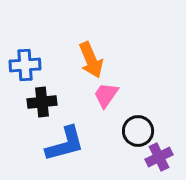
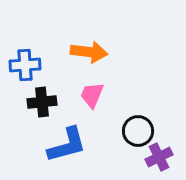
orange arrow: moved 2 px left, 8 px up; rotated 60 degrees counterclockwise
pink trapezoid: moved 14 px left; rotated 12 degrees counterclockwise
blue L-shape: moved 2 px right, 1 px down
